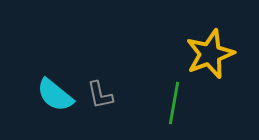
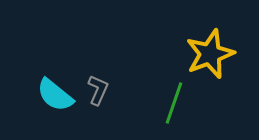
gray L-shape: moved 2 px left, 5 px up; rotated 144 degrees counterclockwise
green line: rotated 9 degrees clockwise
